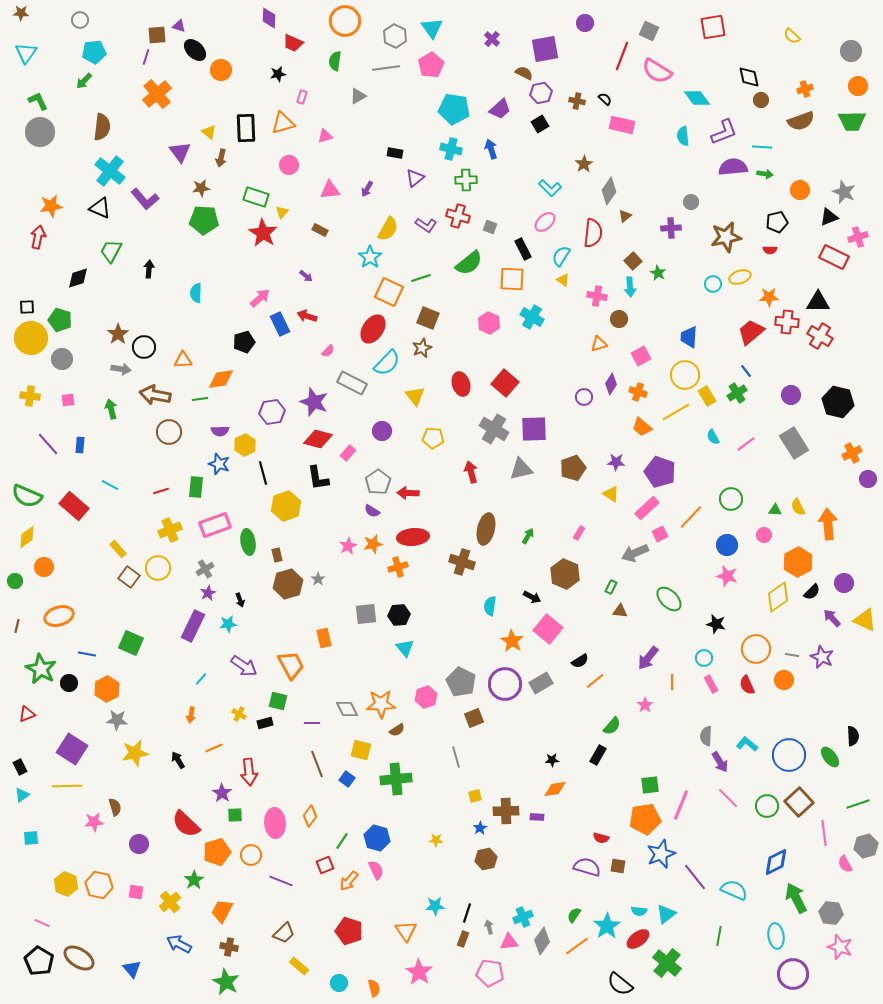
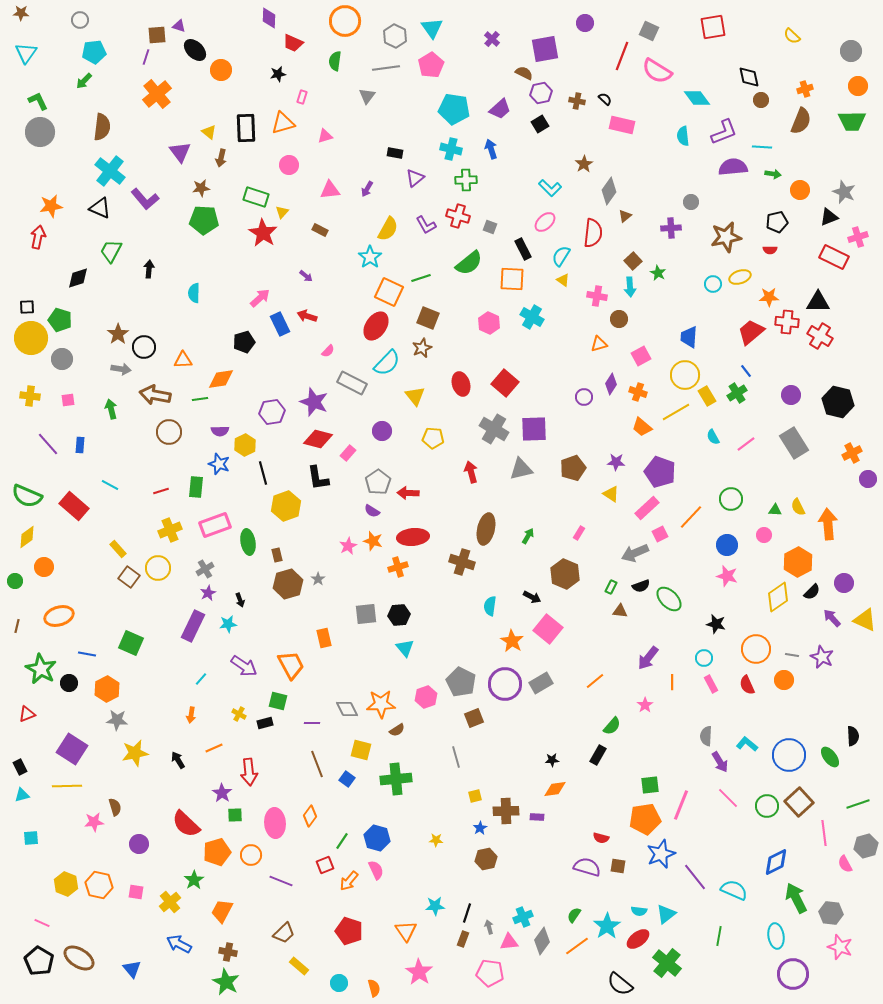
gray triangle at (358, 96): moved 9 px right; rotated 24 degrees counterclockwise
brown semicircle at (801, 121): rotated 48 degrees counterclockwise
green arrow at (765, 174): moved 8 px right
purple L-shape at (426, 225): rotated 25 degrees clockwise
cyan semicircle at (196, 293): moved 2 px left
red ellipse at (373, 329): moved 3 px right, 3 px up
orange star at (373, 544): moved 3 px up; rotated 30 degrees clockwise
black semicircle at (580, 661): moved 61 px right, 75 px up; rotated 12 degrees clockwise
cyan triangle at (22, 795): rotated 21 degrees clockwise
brown cross at (229, 947): moved 1 px left, 5 px down
